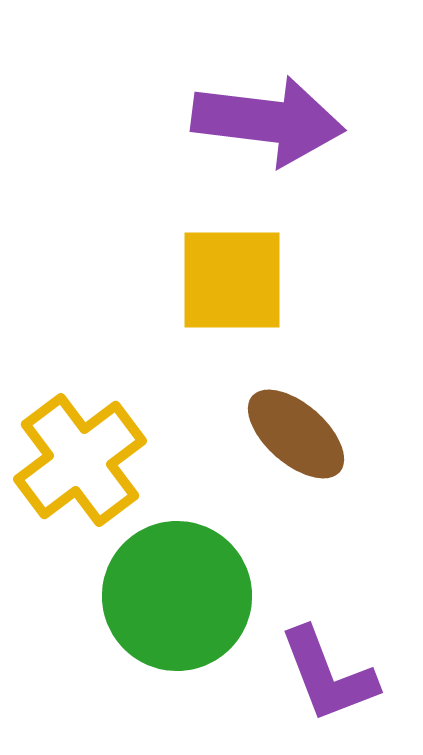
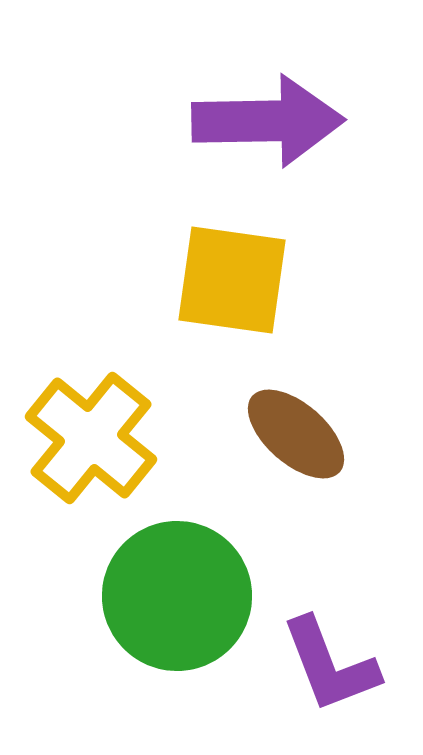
purple arrow: rotated 8 degrees counterclockwise
yellow square: rotated 8 degrees clockwise
yellow cross: moved 11 px right, 22 px up; rotated 14 degrees counterclockwise
purple L-shape: moved 2 px right, 10 px up
